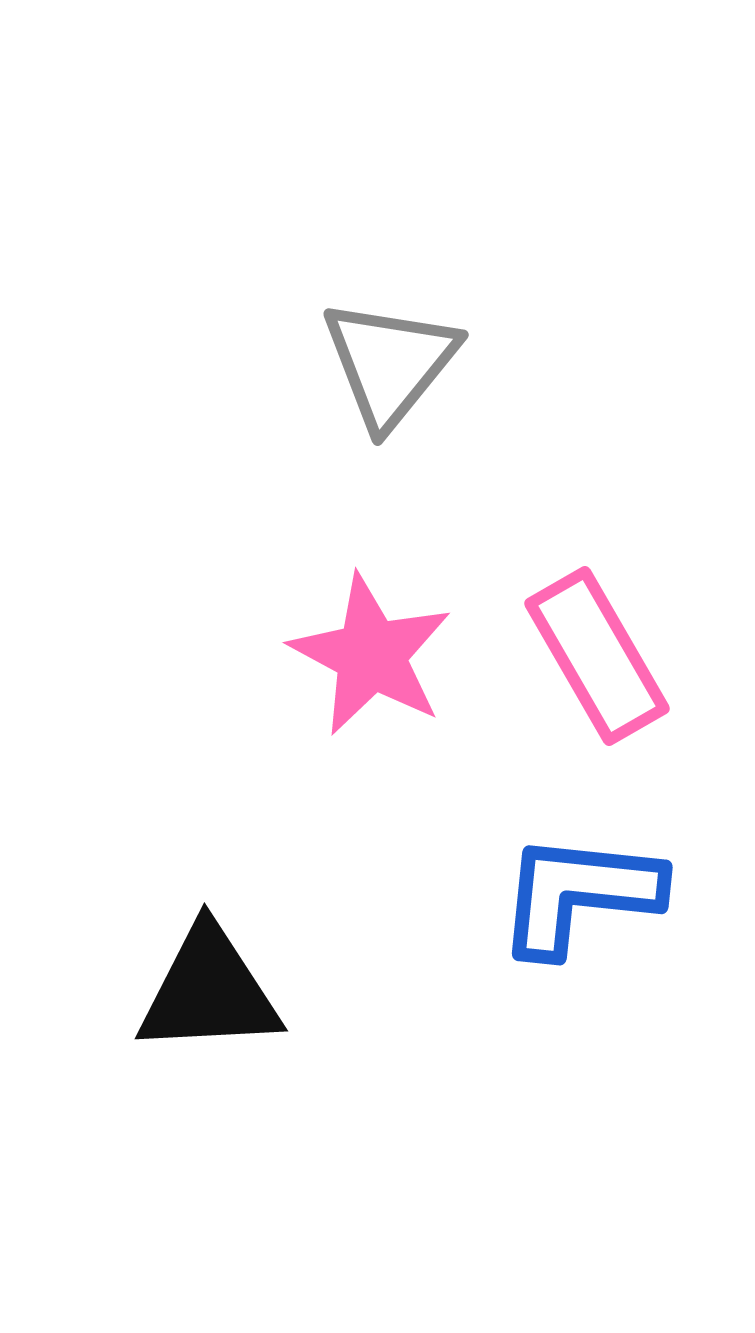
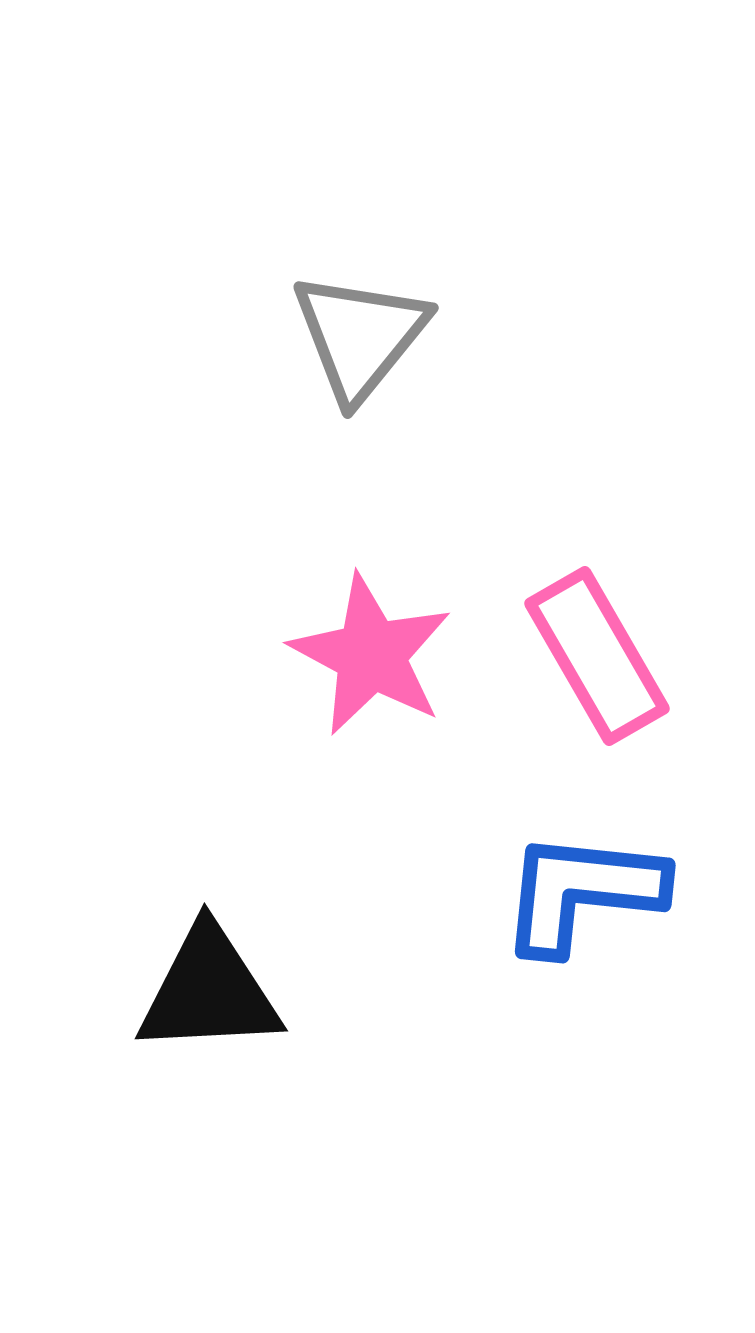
gray triangle: moved 30 px left, 27 px up
blue L-shape: moved 3 px right, 2 px up
